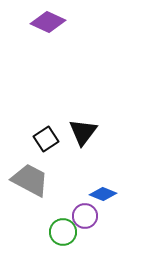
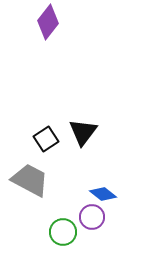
purple diamond: rotated 76 degrees counterclockwise
blue diamond: rotated 16 degrees clockwise
purple circle: moved 7 px right, 1 px down
